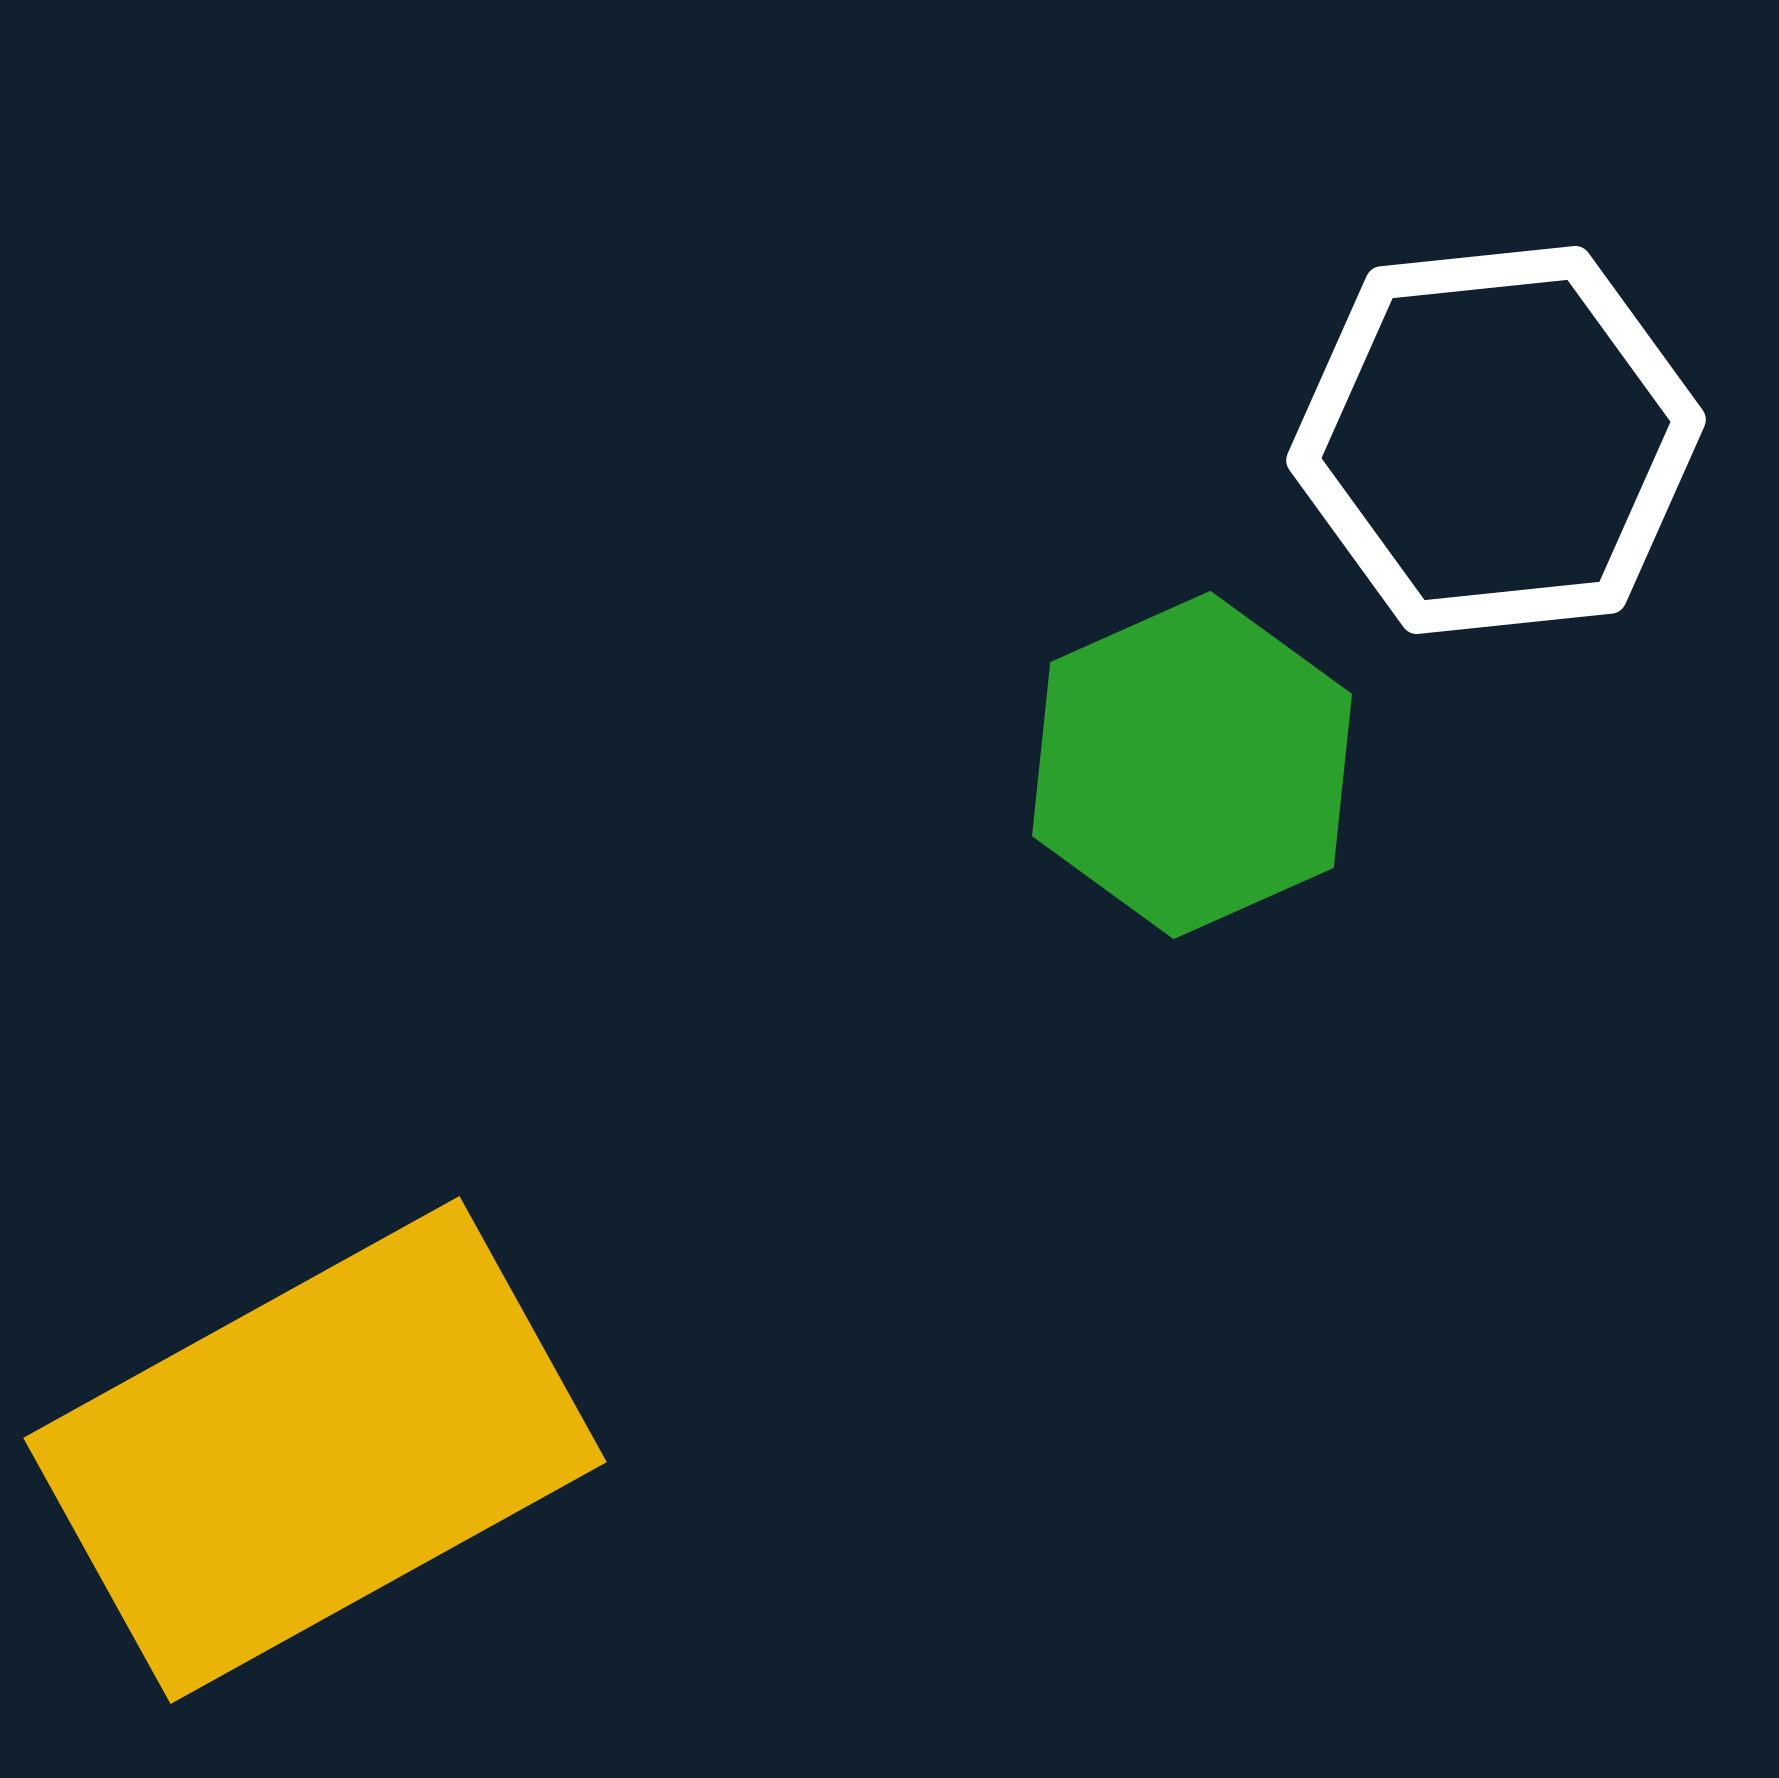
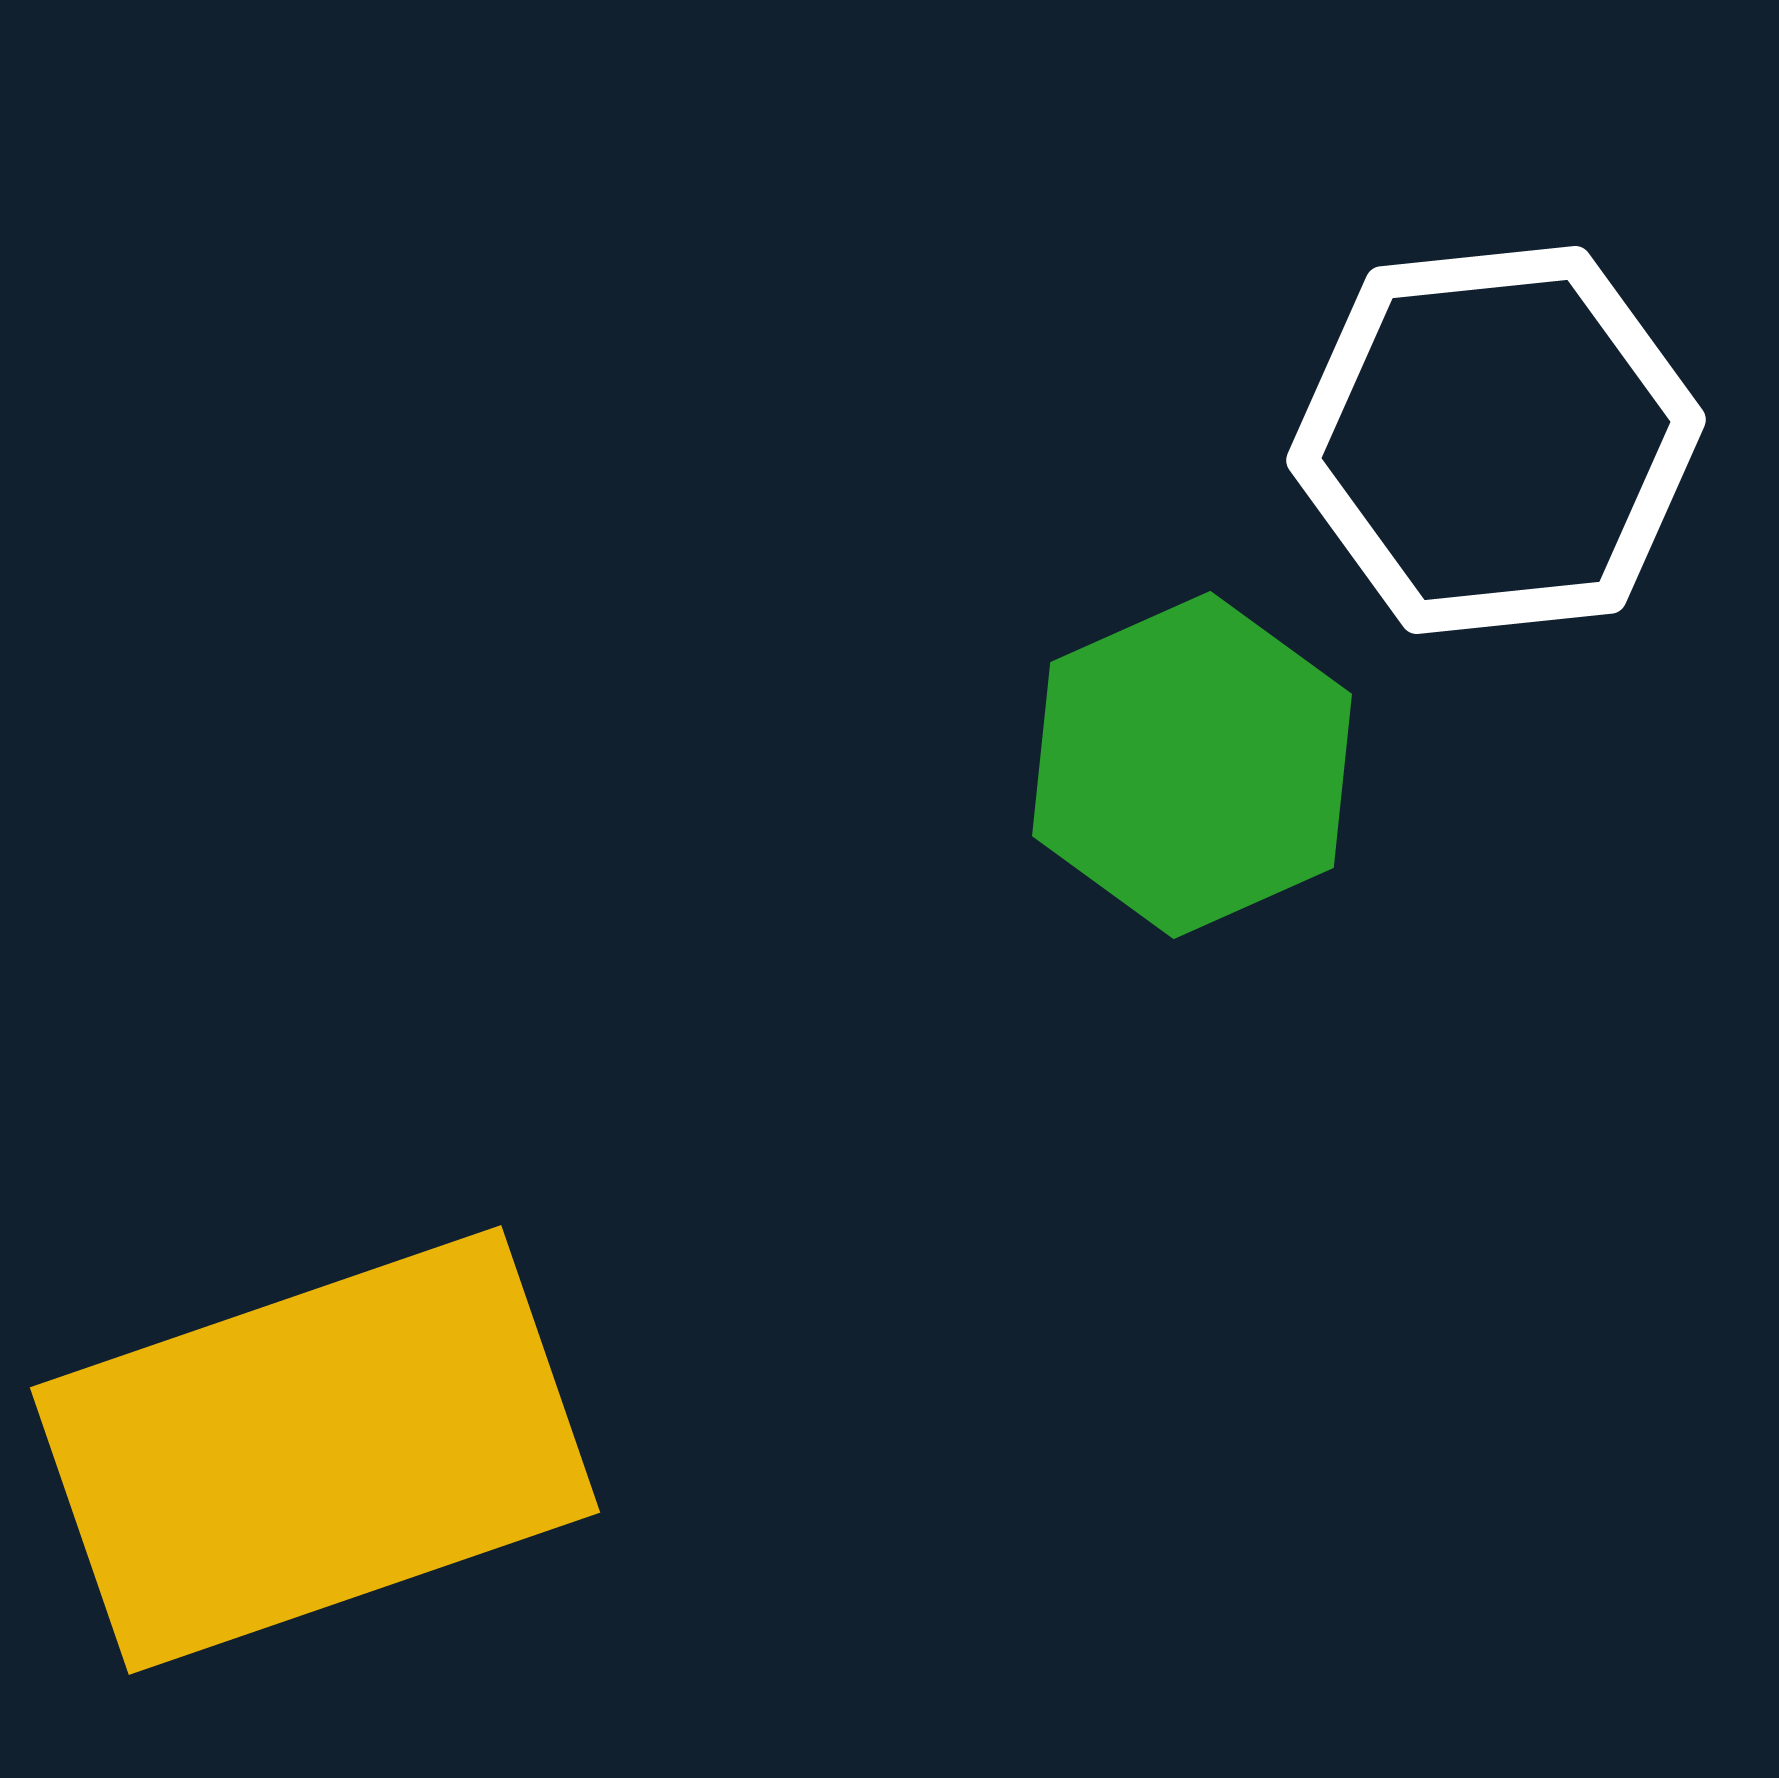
yellow rectangle: rotated 10 degrees clockwise
